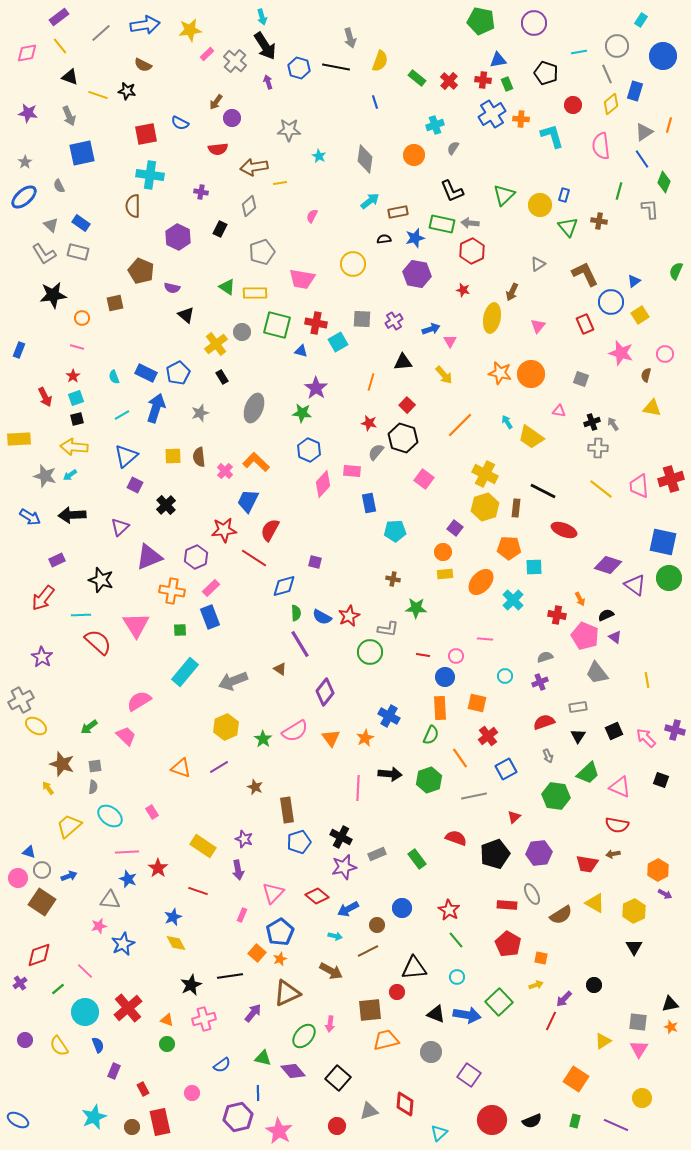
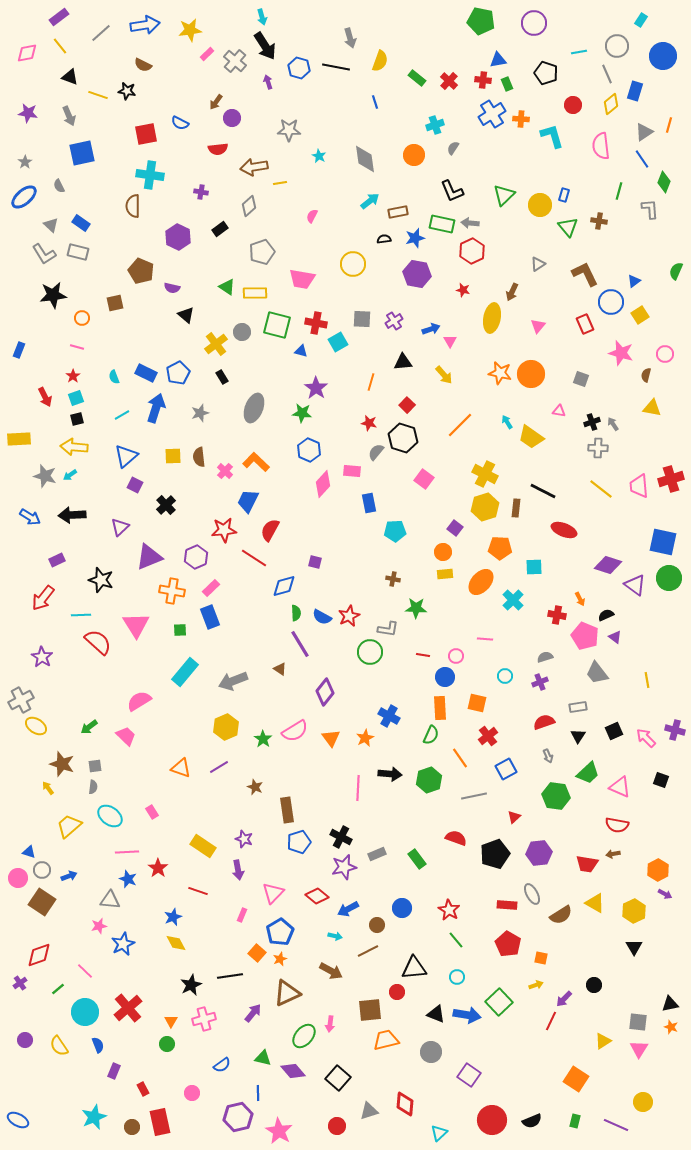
gray diamond at (365, 159): rotated 16 degrees counterclockwise
black rectangle at (220, 229): rotated 28 degrees clockwise
orange pentagon at (509, 548): moved 9 px left
orange triangle at (167, 1020): moved 4 px right, 1 px down; rotated 40 degrees clockwise
yellow circle at (642, 1098): moved 1 px right, 4 px down
